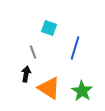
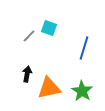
blue line: moved 9 px right
gray line: moved 4 px left, 16 px up; rotated 64 degrees clockwise
black arrow: moved 1 px right
orange triangle: rotated 45 degrees counterclockwise
